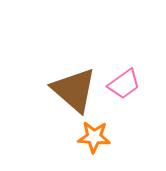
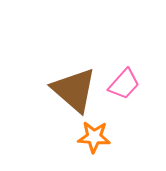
pink trapezoid: rotated 12 degrees counterclockwise
